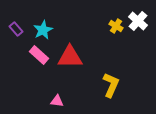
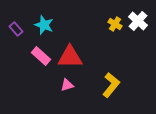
yellow cross: moved 1 px left, 2 px up
cyan star: moved 1 px right, 5 px up; rotated 24 degrees counterclockwise
pink rectangle: moved 2 px right, 1 px down
yellow L-shape: rotated 15 degrees clockwise
pink triangle: moved 10 px right, 16 px up; rotated 24 degrees counterclockwise
